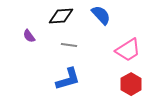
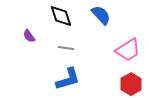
black diamond: rotated 75 degrees clockwise
gray line: moved 3 px left, 3 px down
